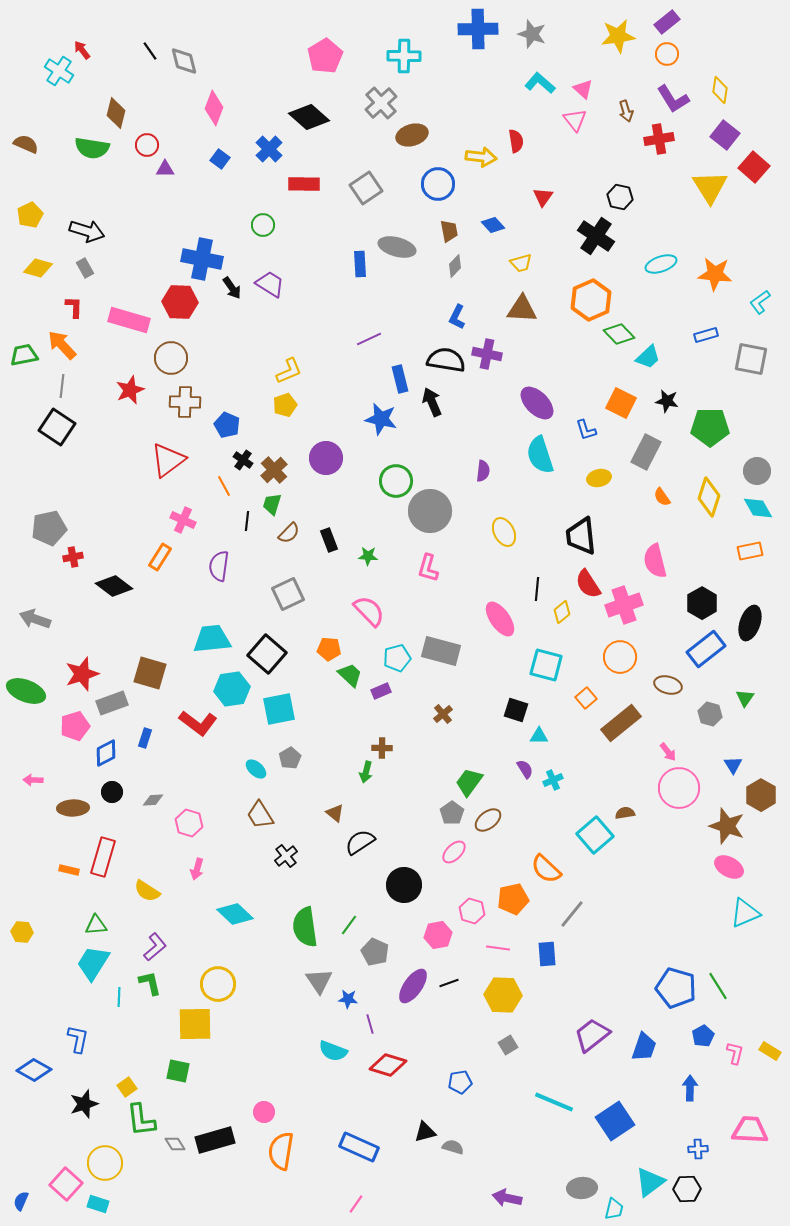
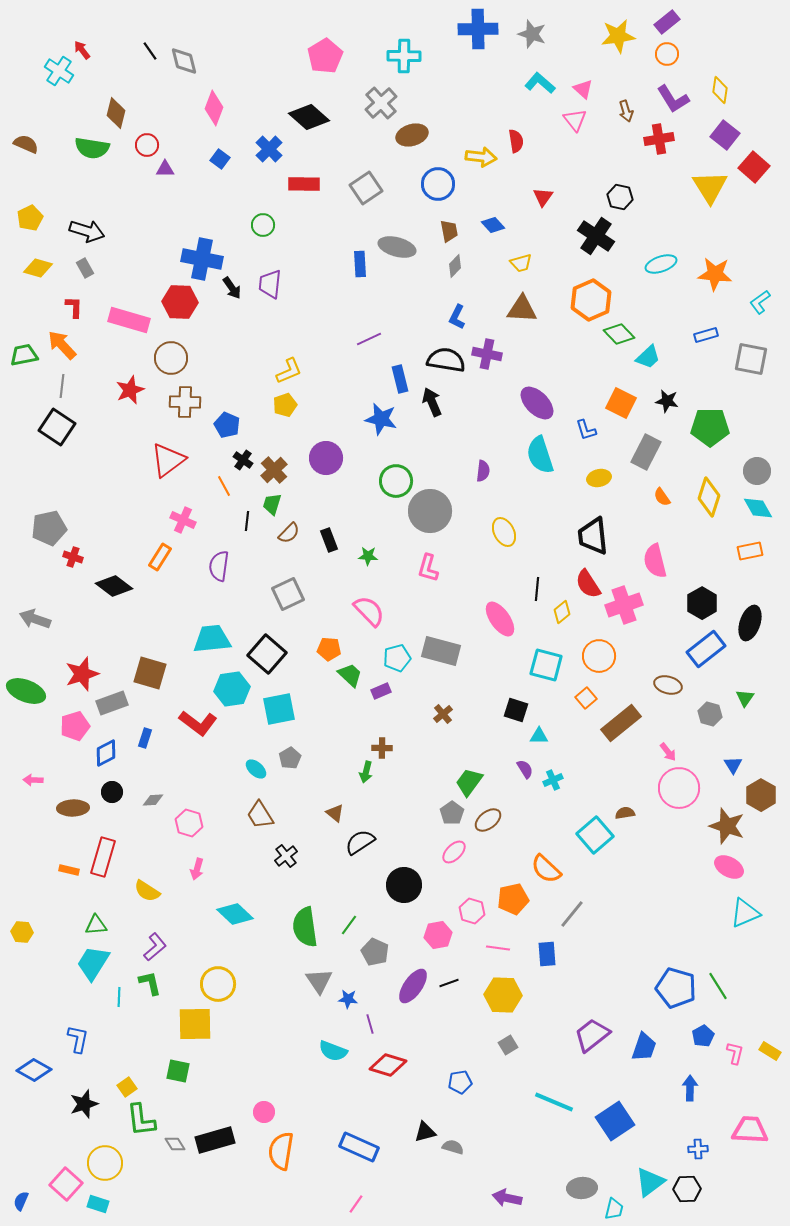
yellow pentagon at (30, 215): moved 3 px down
purple trapezoid at (270, 284): rotated 116 degrees counterclockwise
black trapezoid at (581, 536): moved 12 px right
red cross at (73, 557): rotated 30 degrees clockwise
orange circle at (620, 657): moved 21 px left, 1 px up
